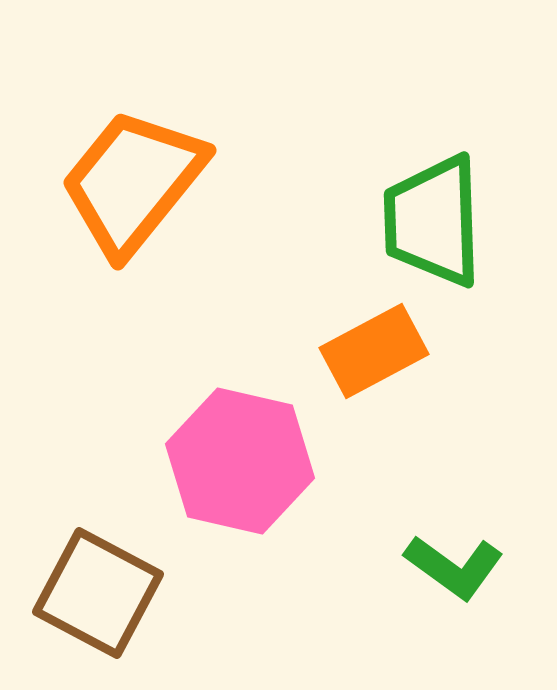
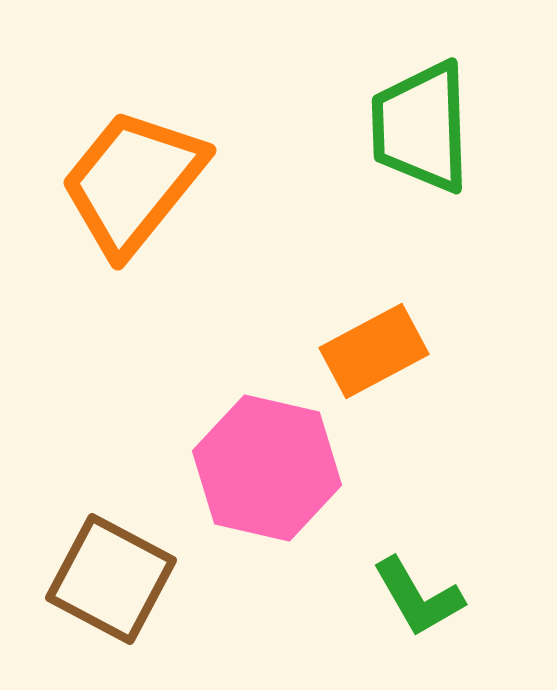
green trapezoid: moved 12 px left, 94 px up
pink hexagon: moved 27 px right, 7 px down
green L-shape: moved 36 px left, 30 px down; rotated 24 degrees clockwise
brown square: moved 13 px right, 14 px up
